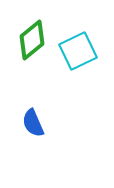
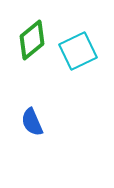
blue semicircle: moved 1 px left, 1 px up
